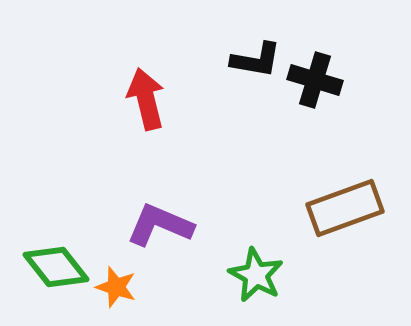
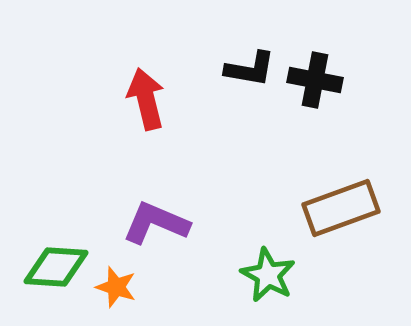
black L-shape: moved 6 px left, 9 px down
black cross: rotated 6 degrees counterclockwise
brown rectangle: moved 4 px left
purple L-shape: moved 4 px left, 2 px up
green diamond: rotated 48 degrees counterclockwise
green star: moved 12 px right
